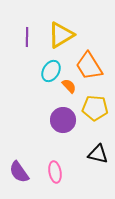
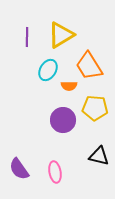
cyan ellipse: moved 3 px left, 1 px up
orange semicircle: rotated 133 degrees clockwise
black triangle: moved 1 px right, 2 px down
purple semicircle: moved 3 px up
